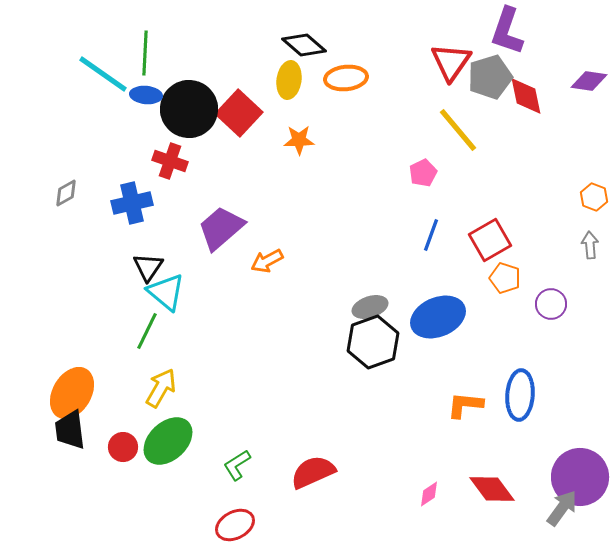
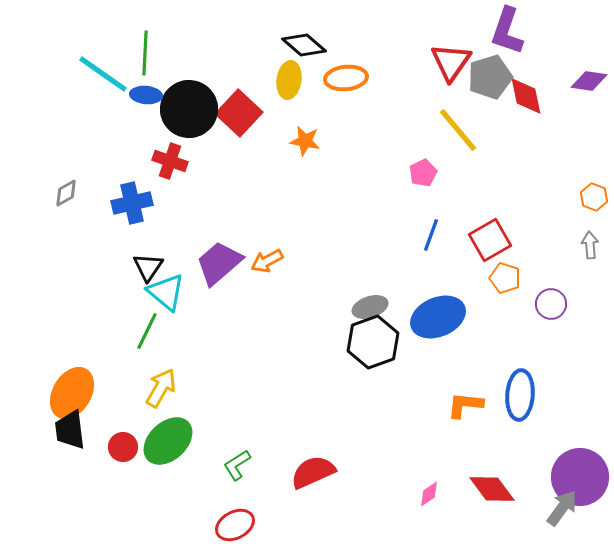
orange star at (299, 140): moved 6 px right, 1 px down; rotated 12 degrees clockwise
purple trapezoid at (221, 228): moved 2 px left, 35 px down
